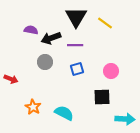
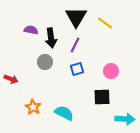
black arrow: rotated 78 degrees counterclockwise
purple line: rotated 63 degrees counterclockwise
